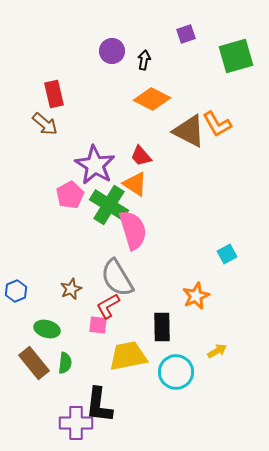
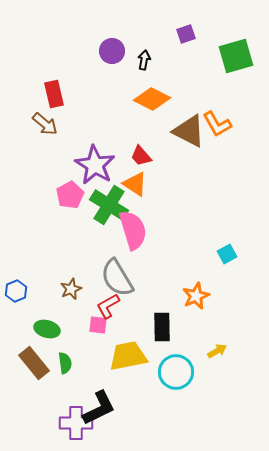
green semicircle: rotated 15 degrees counterclockwise
black L-shape: moved 3 px down; rotated 123 degrees counterclockwise
